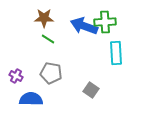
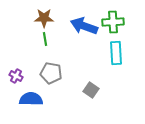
green cross: moved 8 px right
green line: moved 3 px left; rotated 48 degrees clockwise
